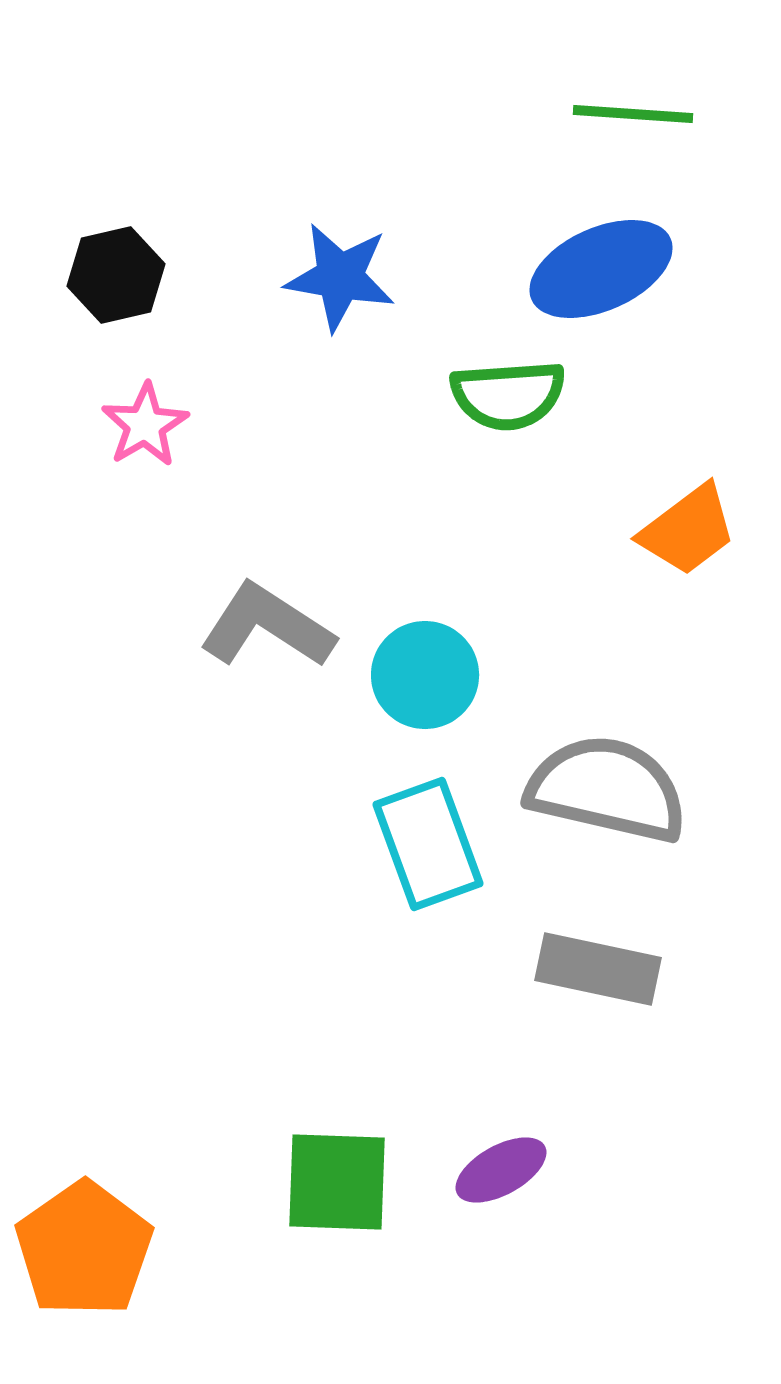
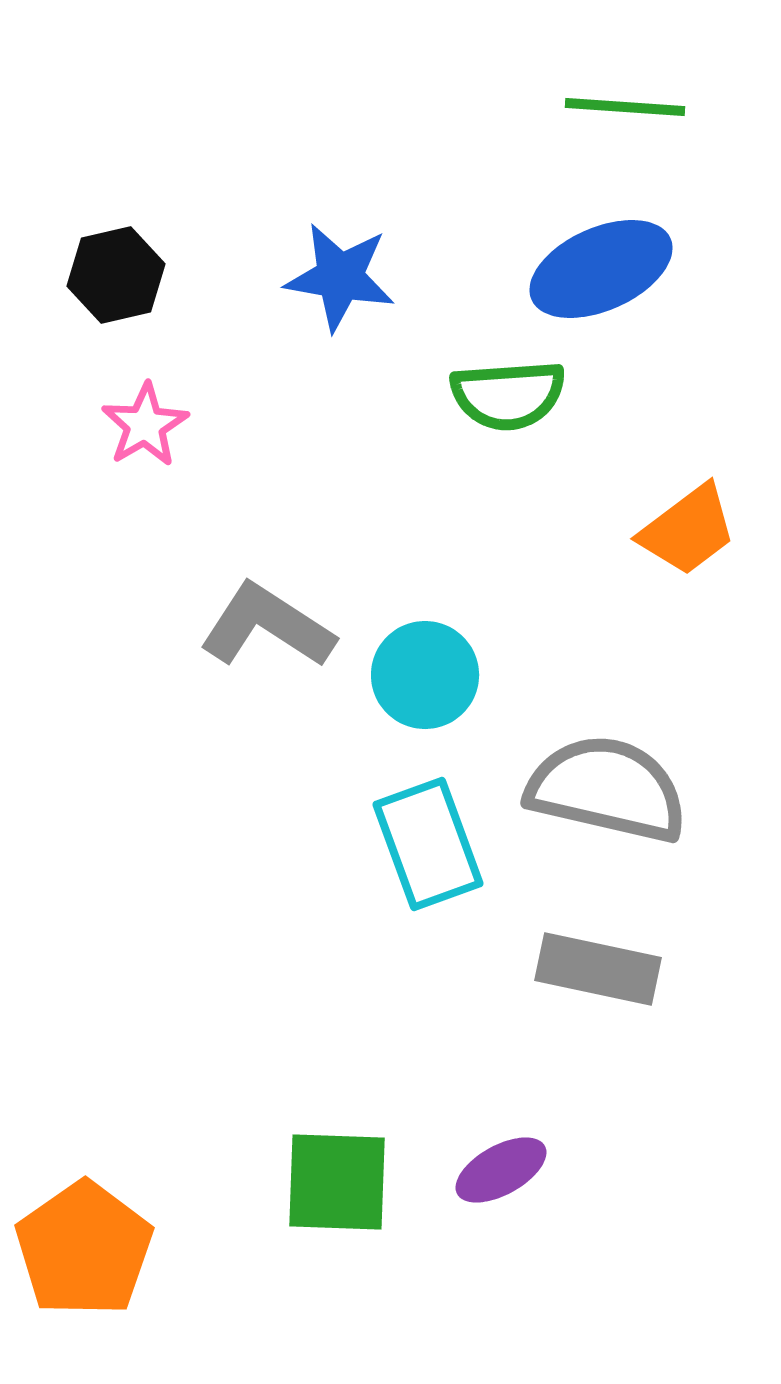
green line: moved 8 px left, 7 px up
